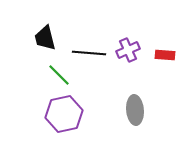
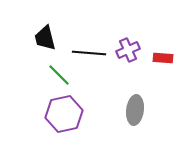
red rectangle: moved 2 px left, 3 px down
gray ellipse: rotated 12 degrees clockwise
